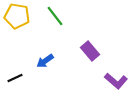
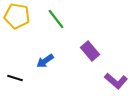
green line: moved 1 px right, 3 px down
black line: rotated 42 degrees clockwise
